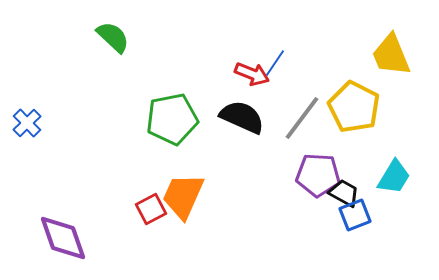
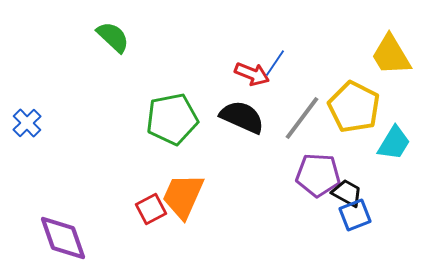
yellow trapezoid: rotated 9 degrees counterclockwise
cyan trapezoid: moved 34 px up
black trapezoid: moved 3 px right
